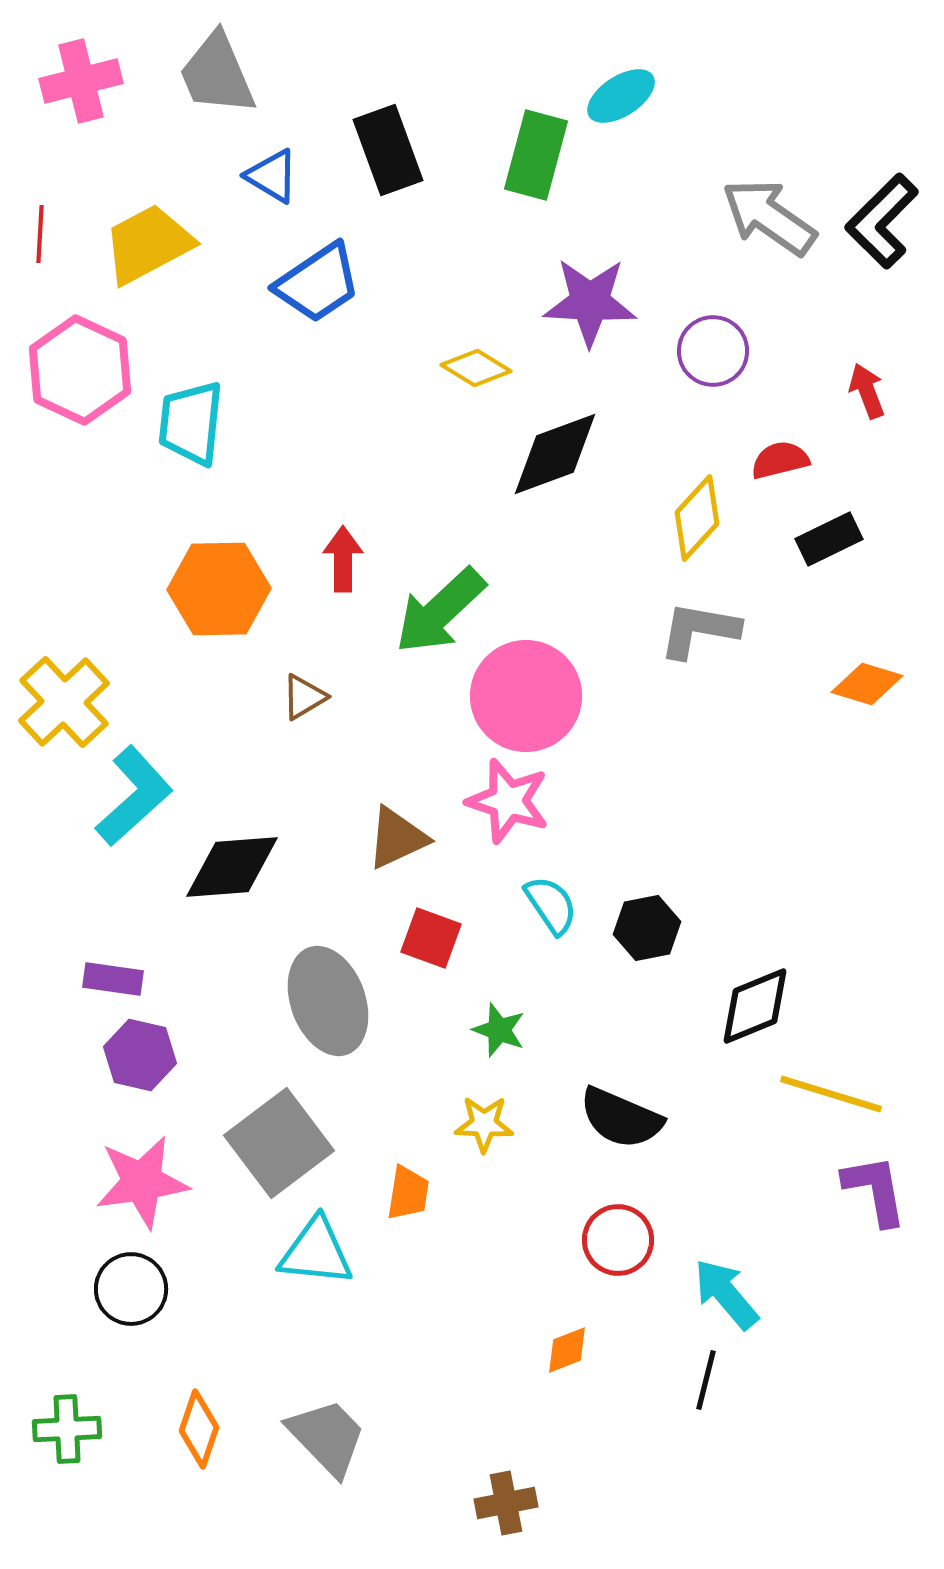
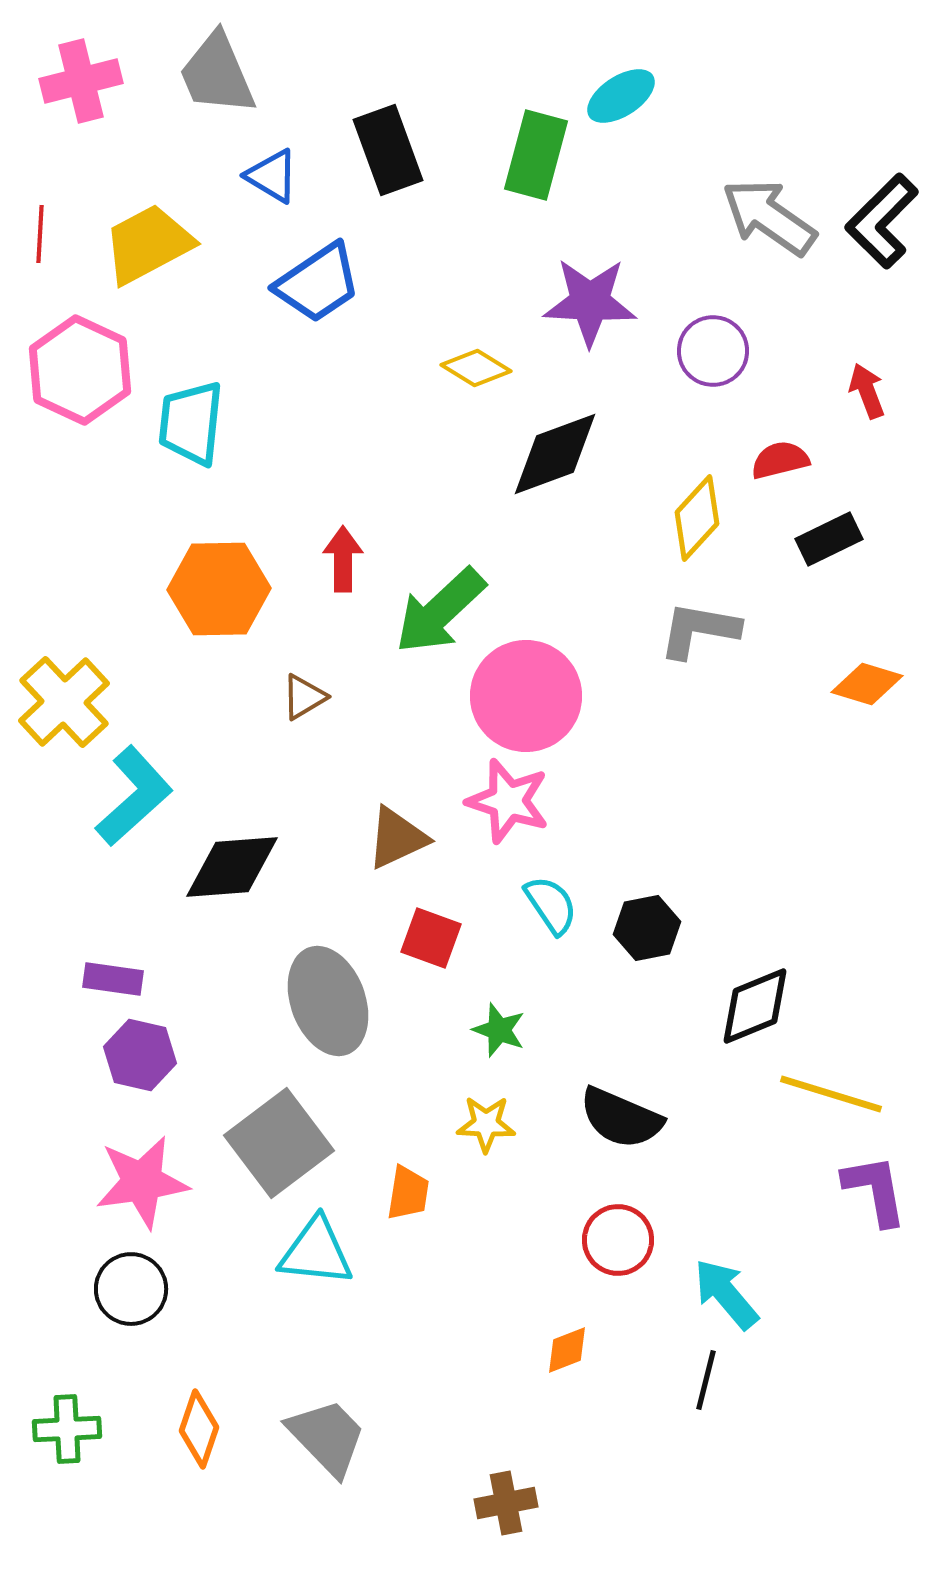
yellow star at (484, 1124): moved 2 px right
